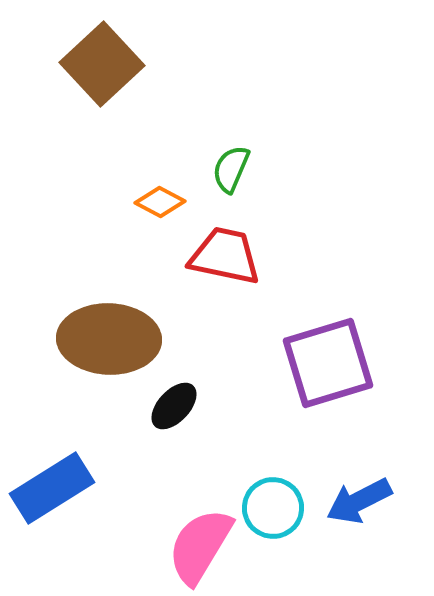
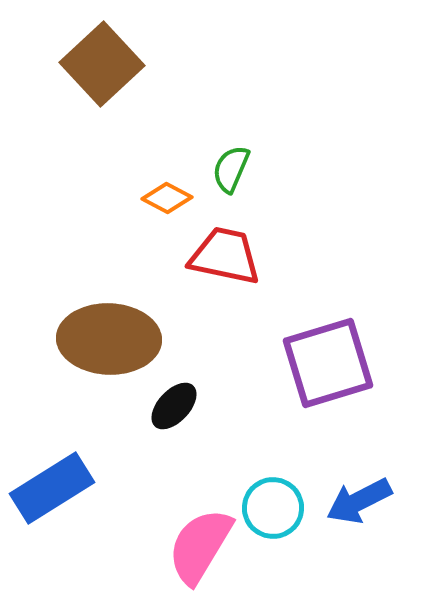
orange diamond: moved 7 px right, 4 px up
